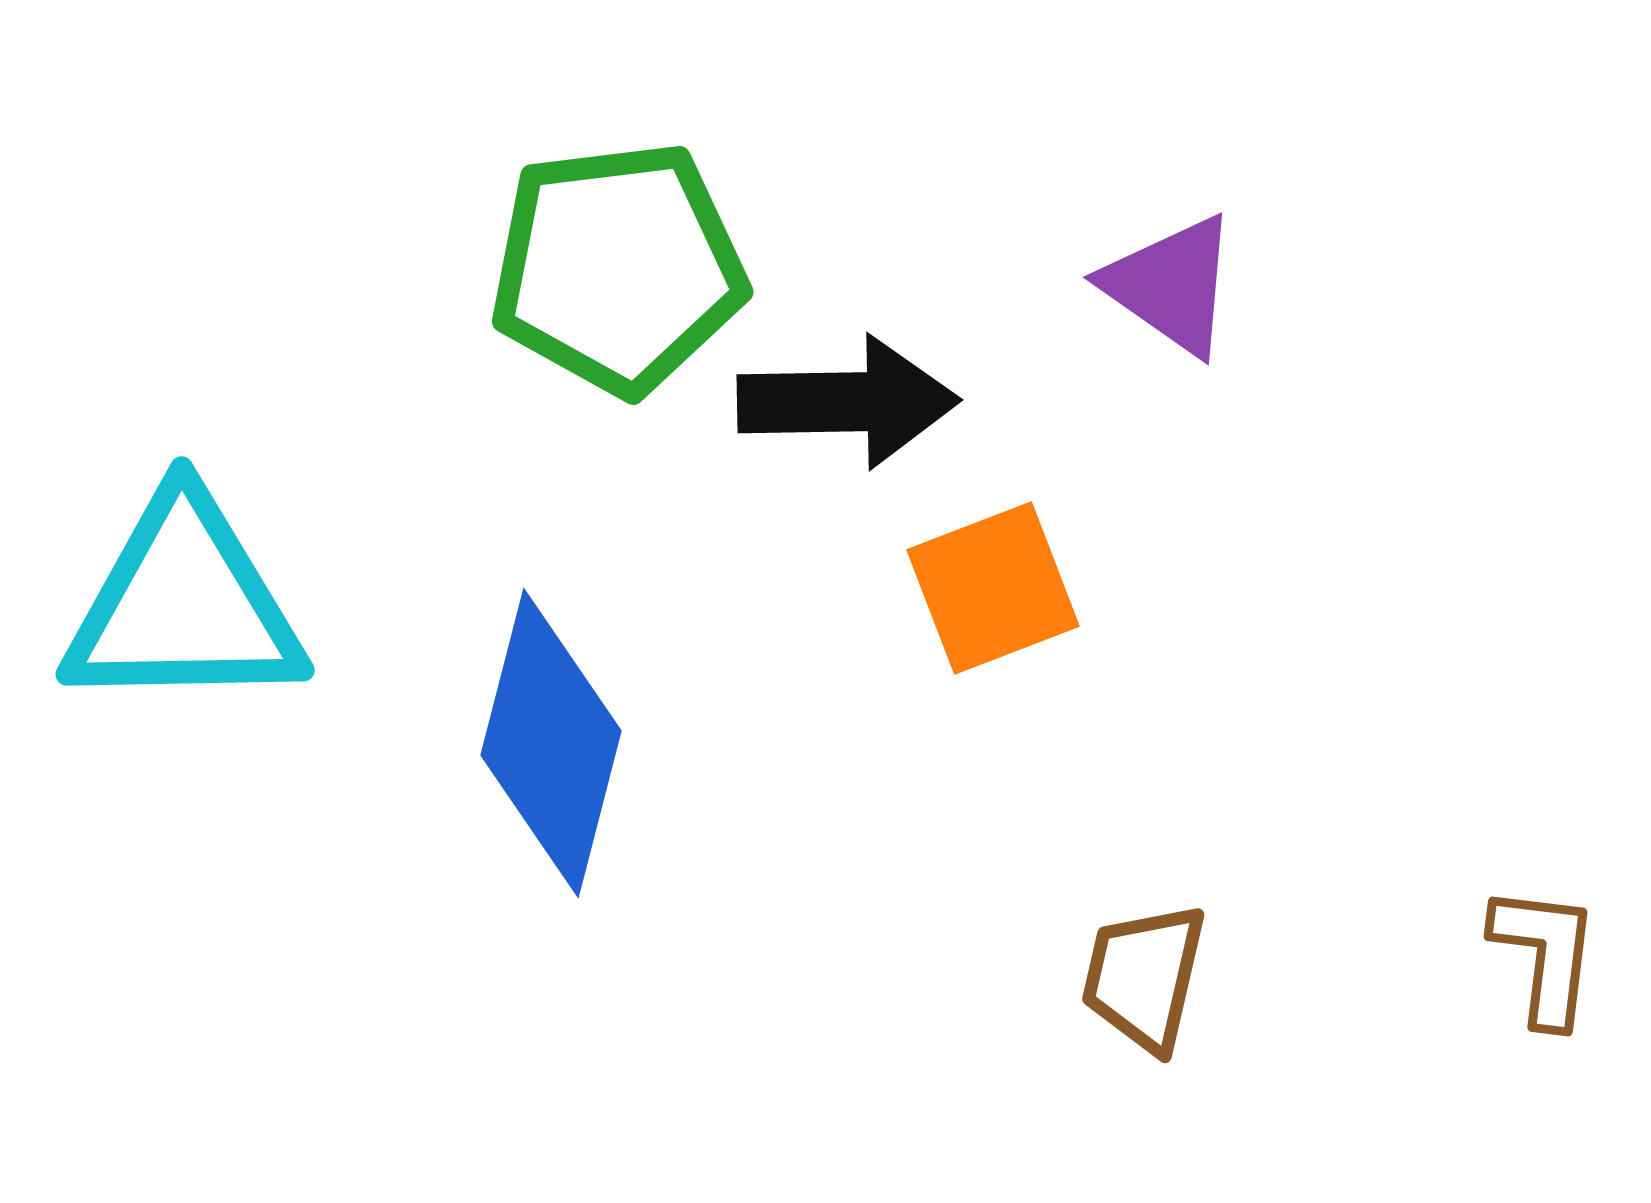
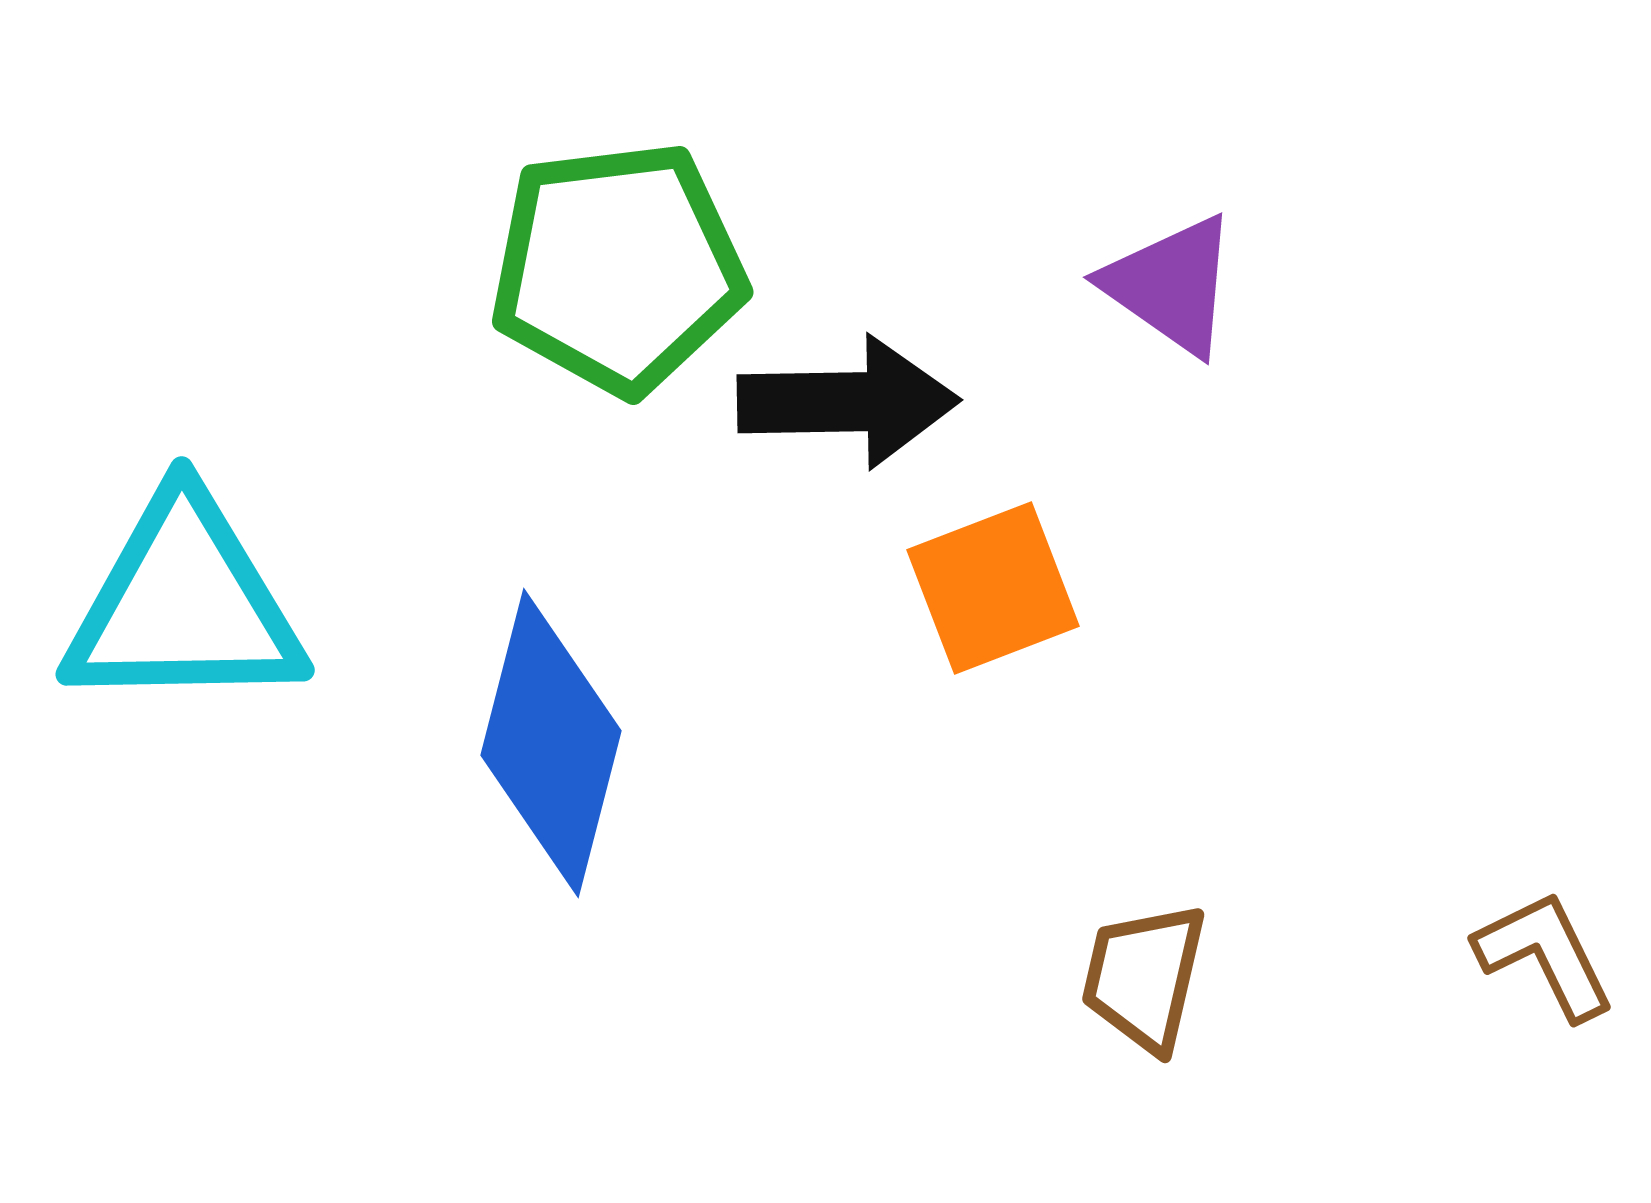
brown L-shape: rotated 33 degrees counterclockwise
